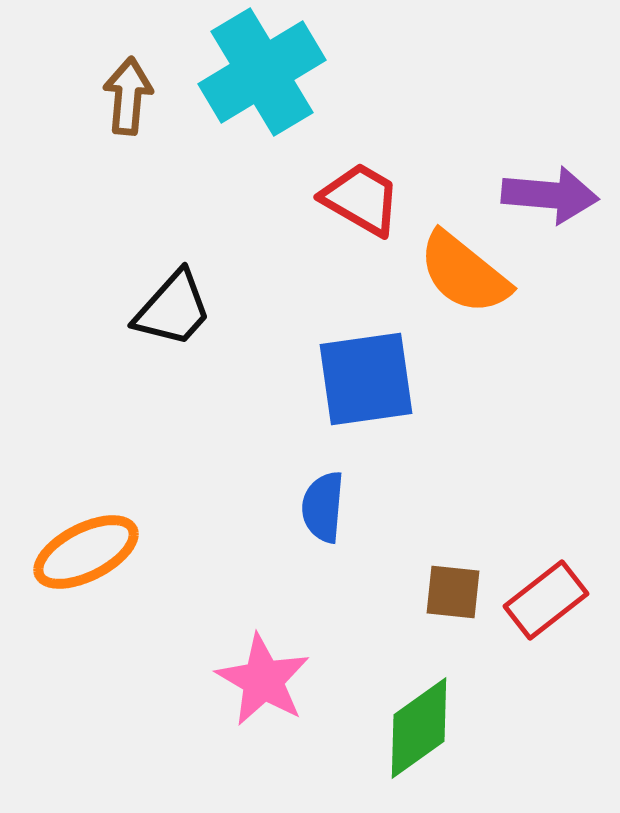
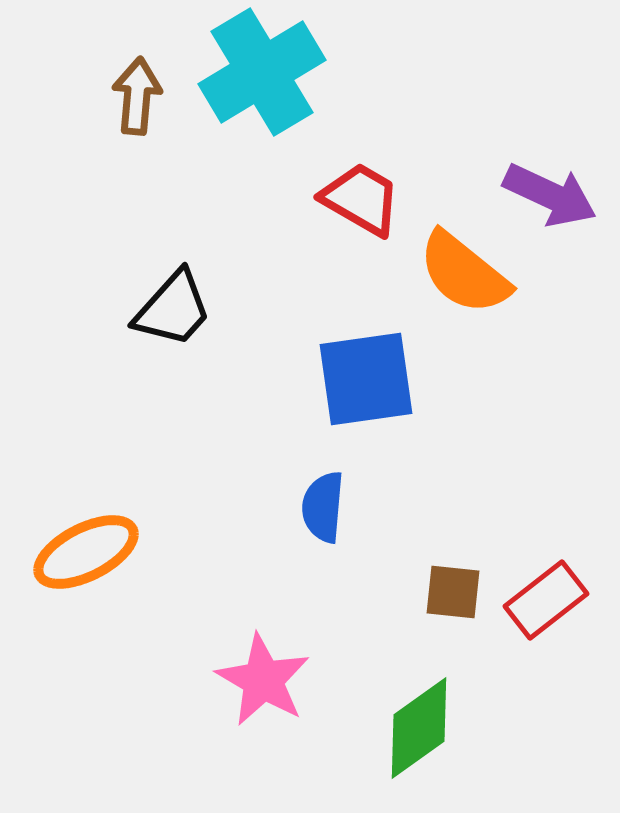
brown arrow: moved 9 px right
purple arrow: rotated 20 degrees clockwise
